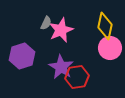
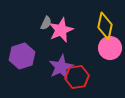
purple star: rotated 15 degrees clockwise
